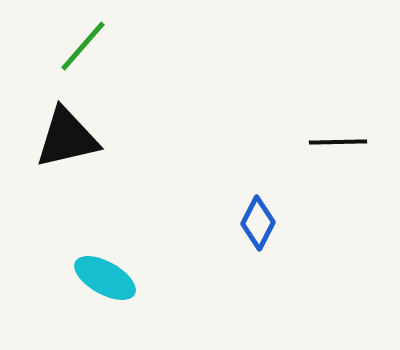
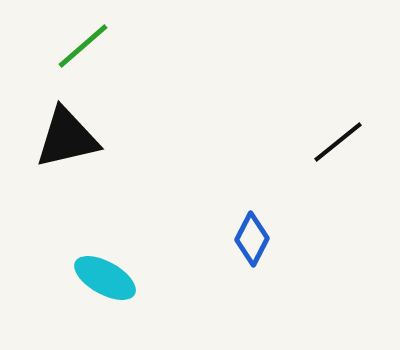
green line: rotated 8 degrees clockwise
black line: rotated 38 degrees counterclockwise
blue diamond: moved 6 px left, 16 px down
